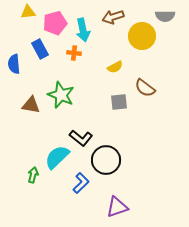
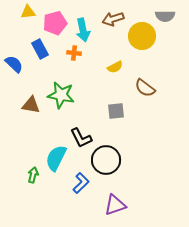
brown arrow: moved 2 px down
blue semicircle: rotated 138 degrees clockwise
green star: rotated 12 degrees counterclockwise
gray square: moved 3 px left, 9 px down
black L-shape: rotated 25 degrees clockwise
cyan semicircle: moved 1 px left, 1 px down; rotated 20 degrees counterclockwise
purple triangle: moved 2 px left, 2 px up
